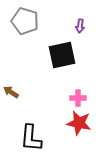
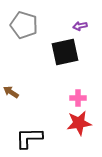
gray pentagon: moved 1 px left, 4 px down
purple arrow: rotated 72 degrees clockwise
black square: moved 3 px right, 3 px up
red star: rotated 20 degrees counterclockwise
black L-shape: moved 2 px left; rotated 84 degrees clockwise
